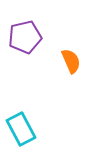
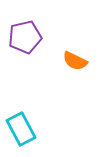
orange semicircle: moved 4 px right; rotated 140 degrees clockwise
